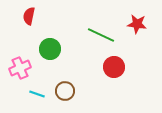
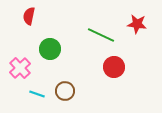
pink cross: rotated 20 degrees counterclockwise
